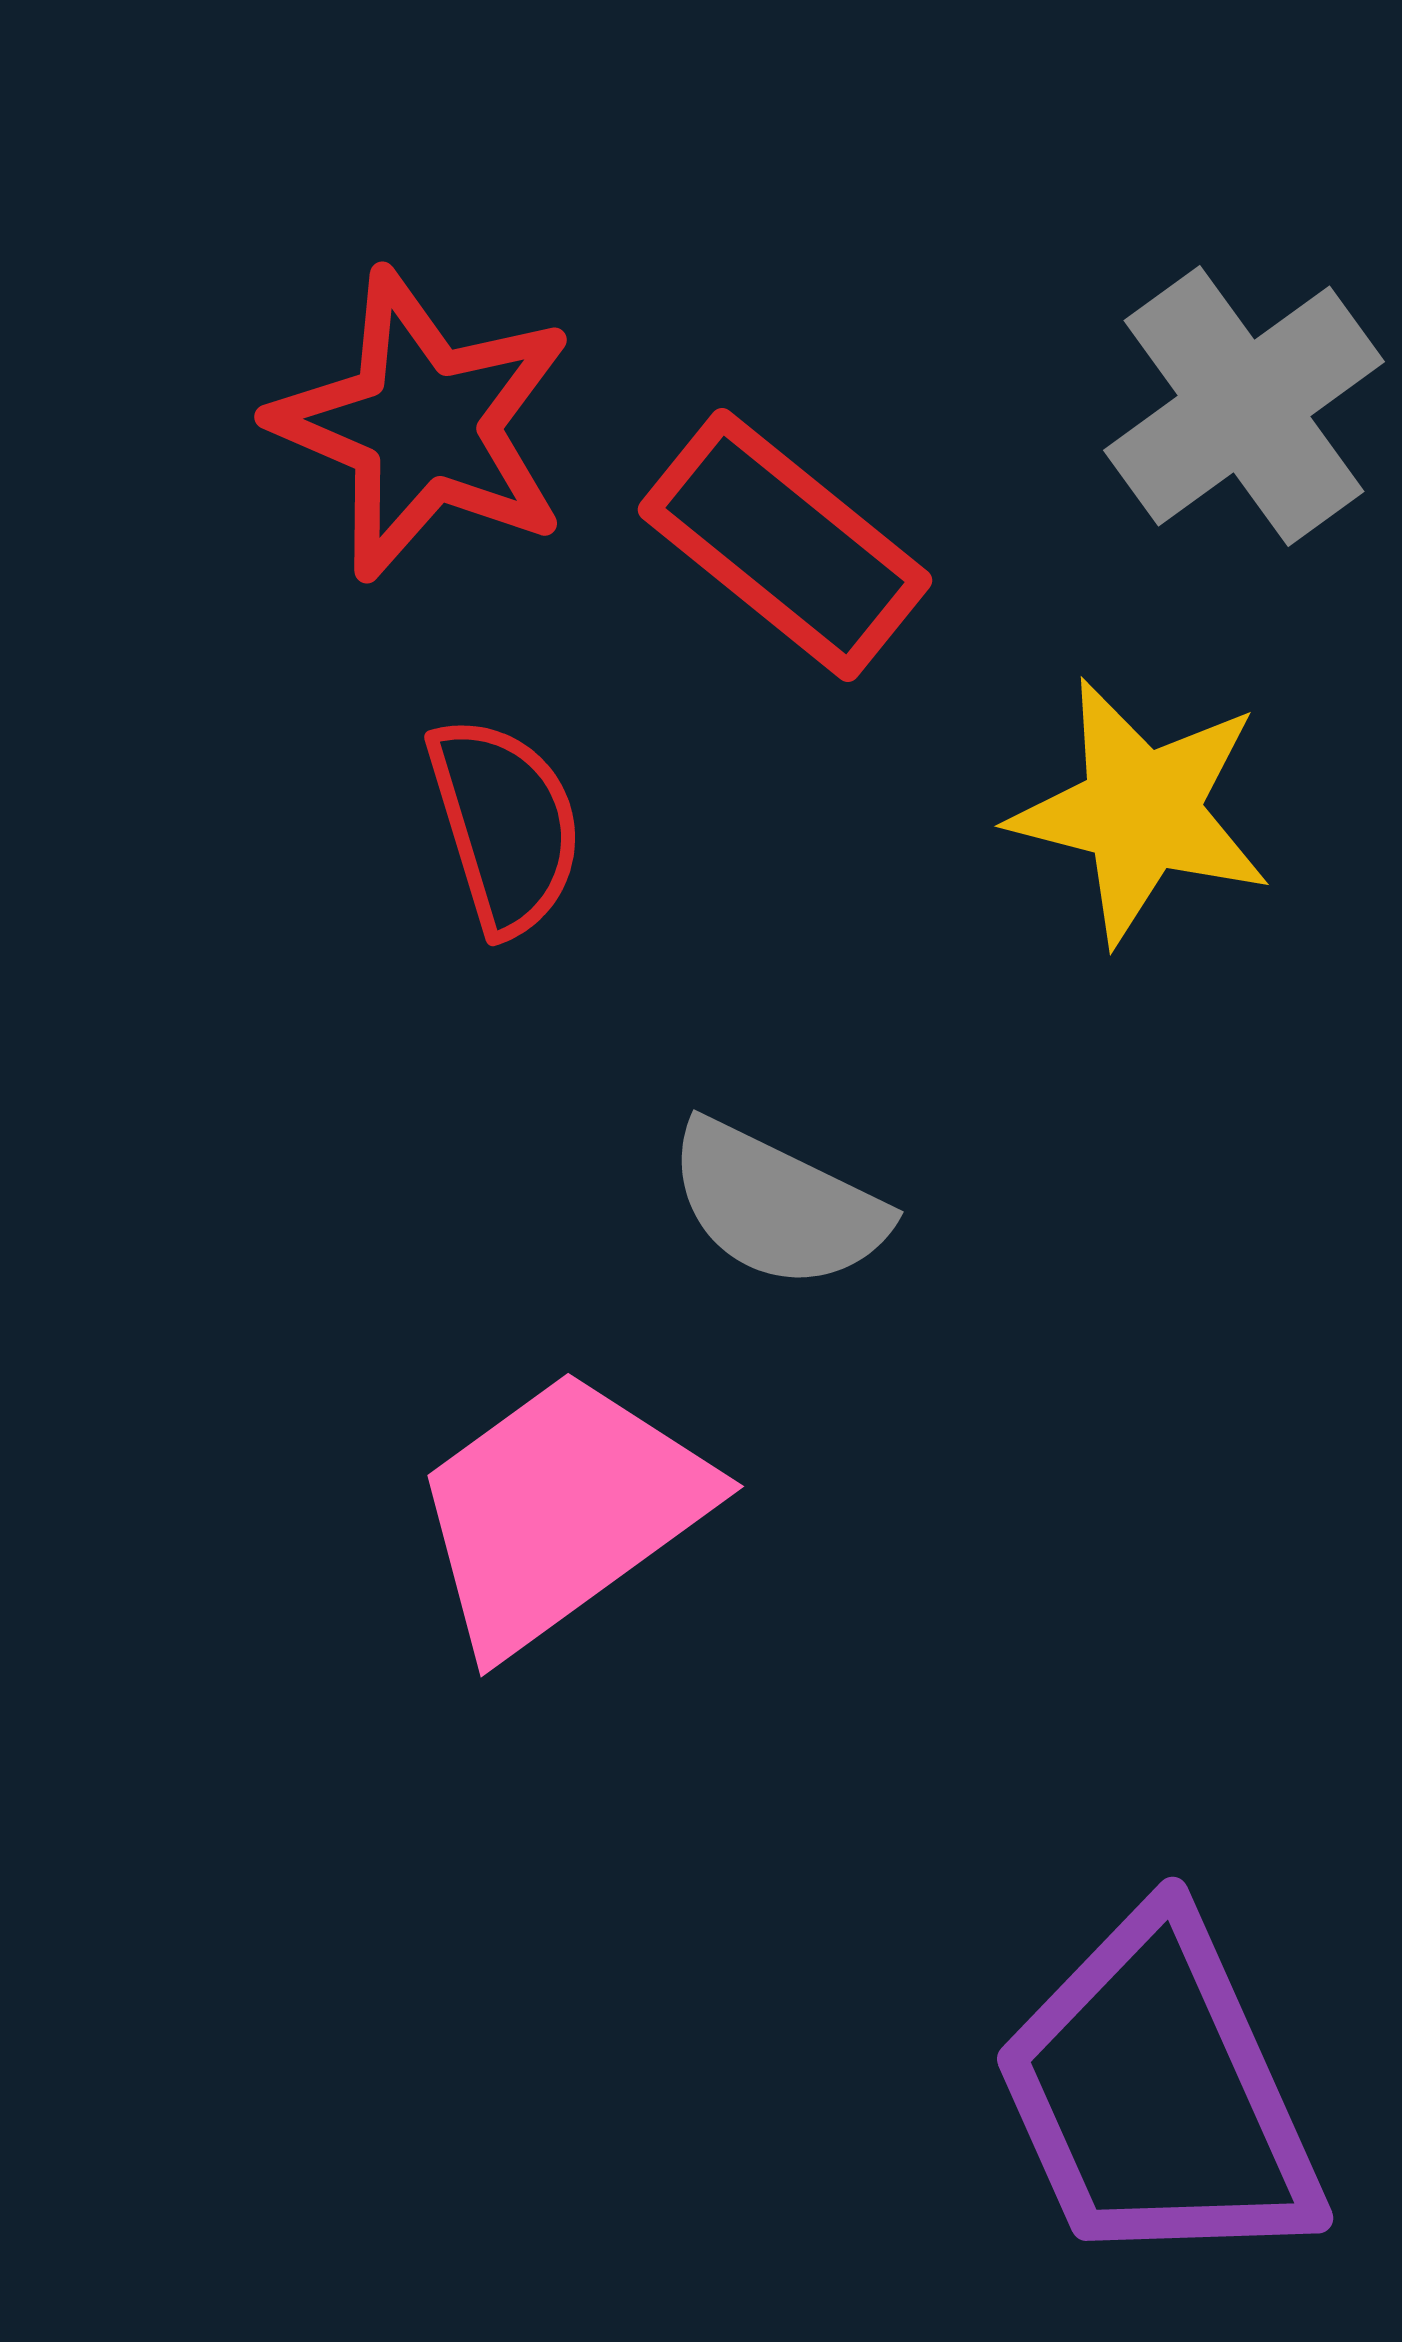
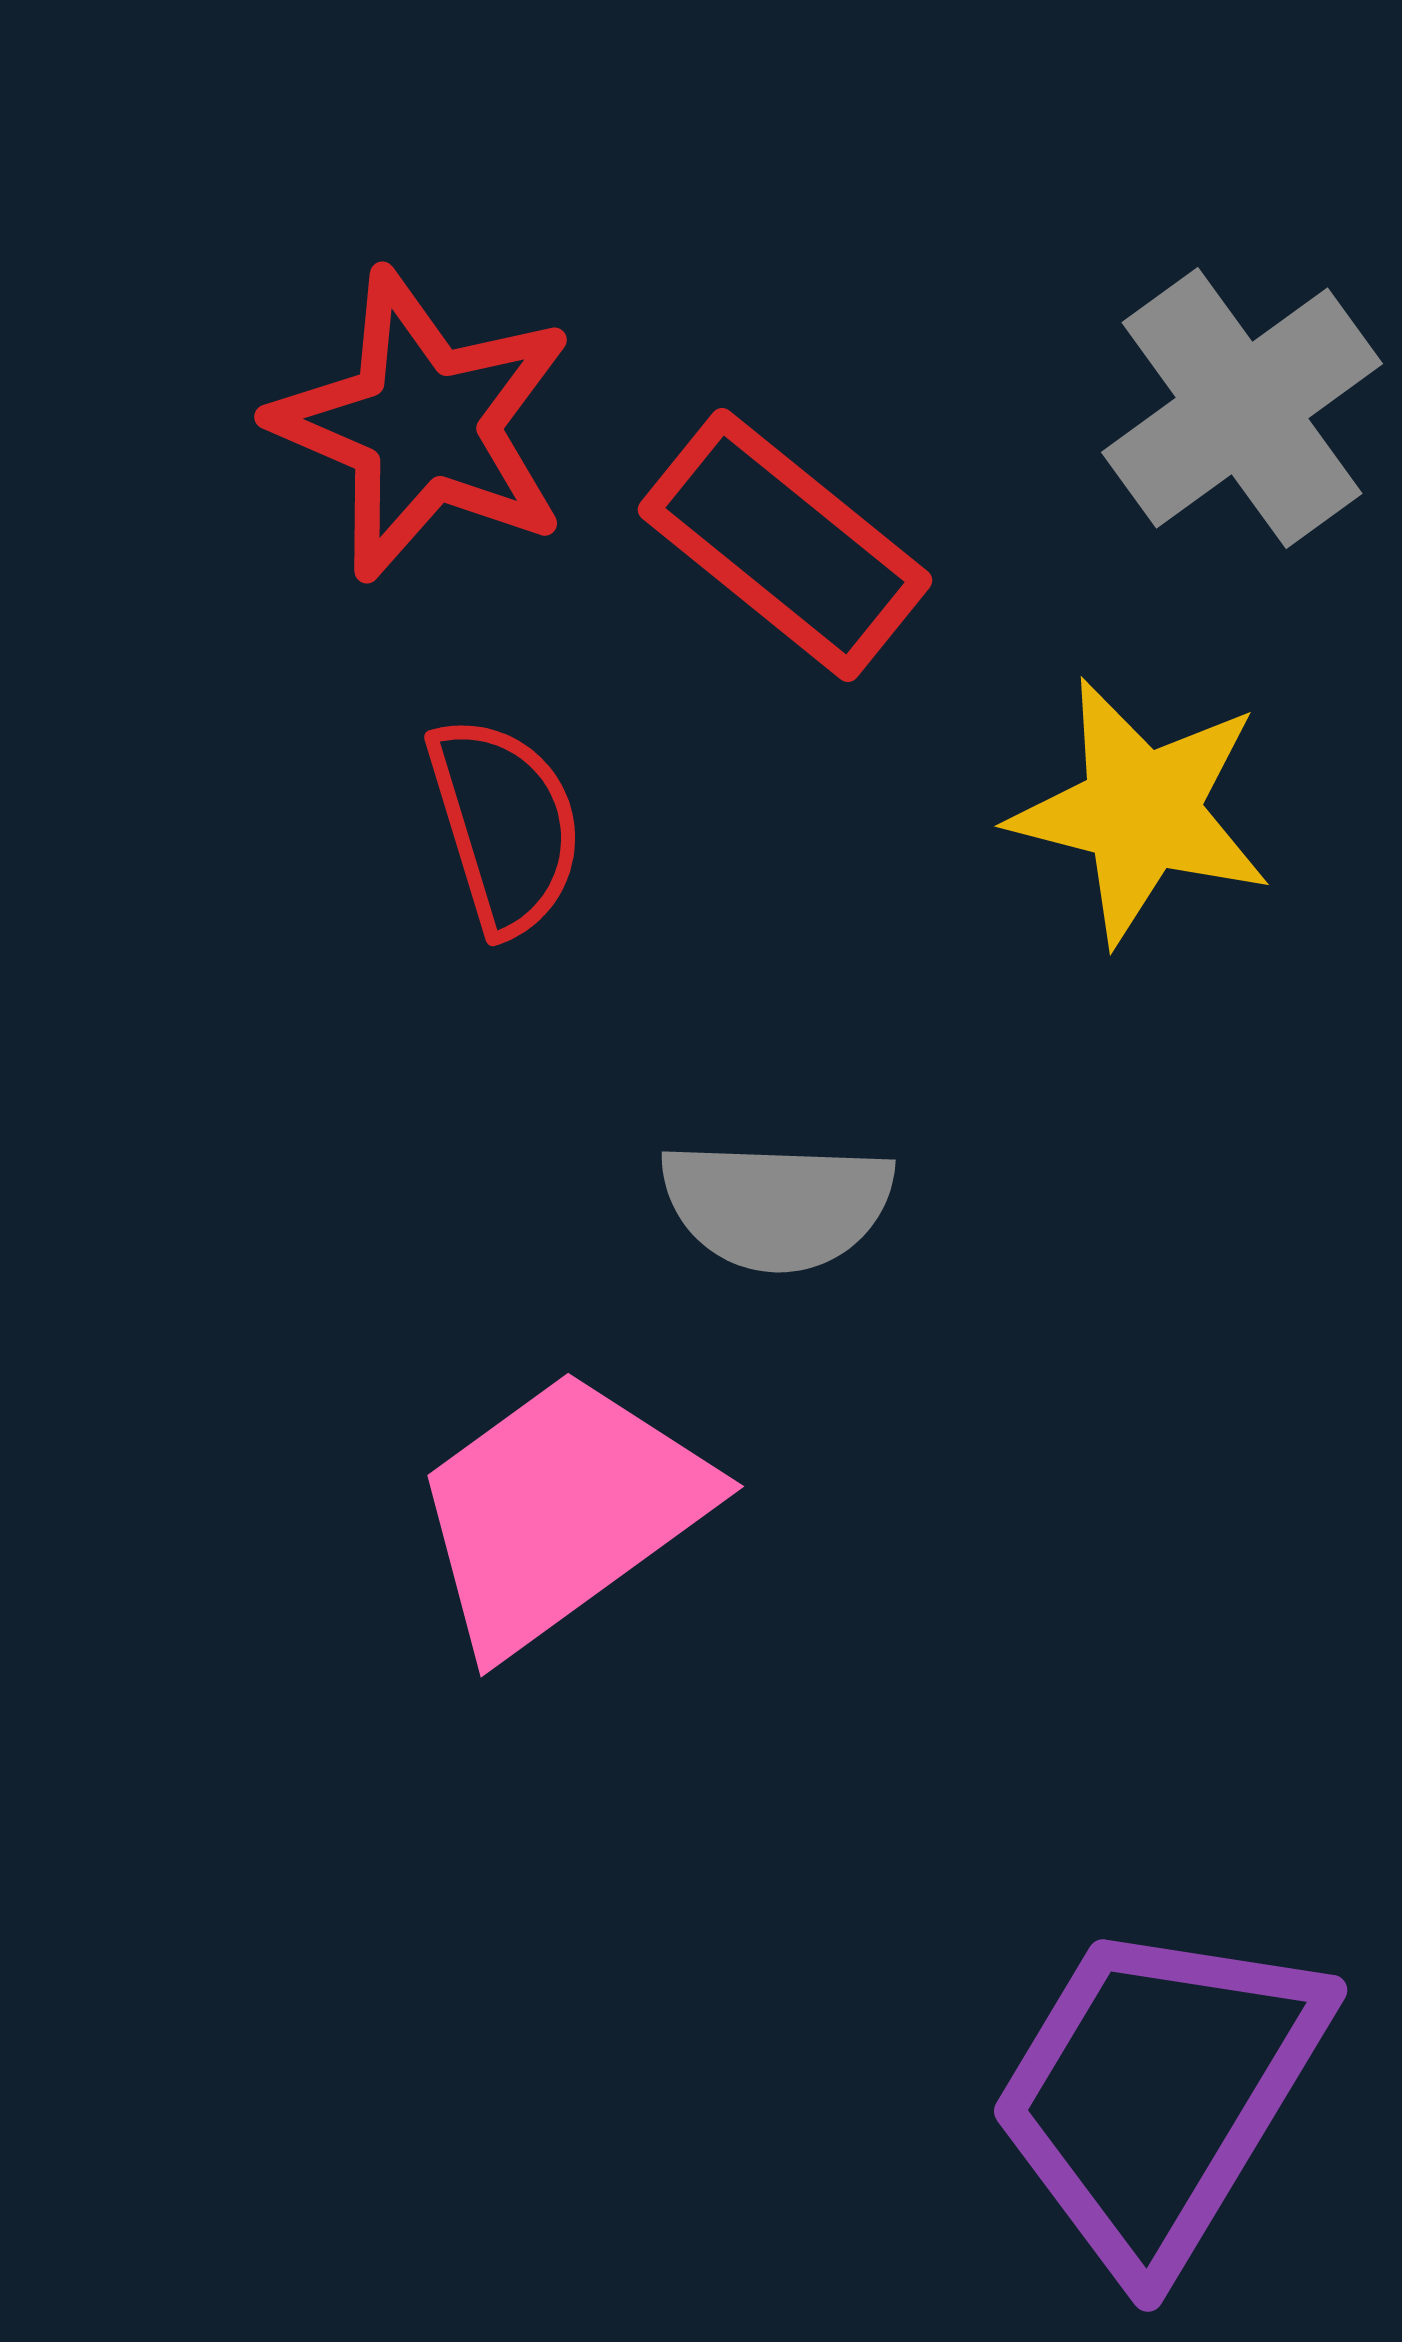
gray cross: moved 2 px left, 2 px down
gray semicircle: rotated 24 degrees counterclockwise
purple trapezoid: rotated 55 degrees clockwise
